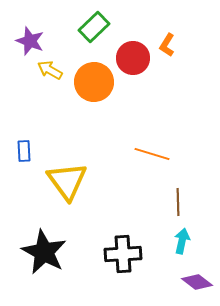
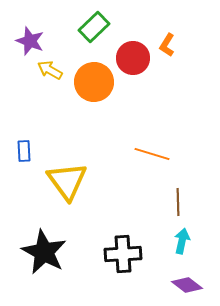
purple diamond: moved 10 px left, 3 px down
